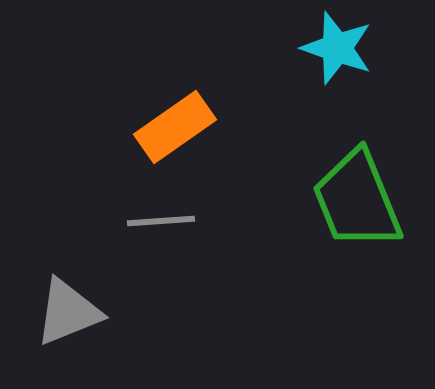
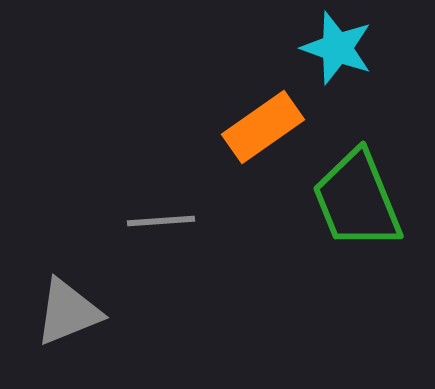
orange rectangle: moved 88 px right
